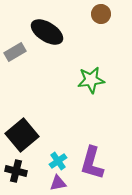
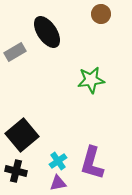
black ellipse: rotated 24 degrees clockwise
